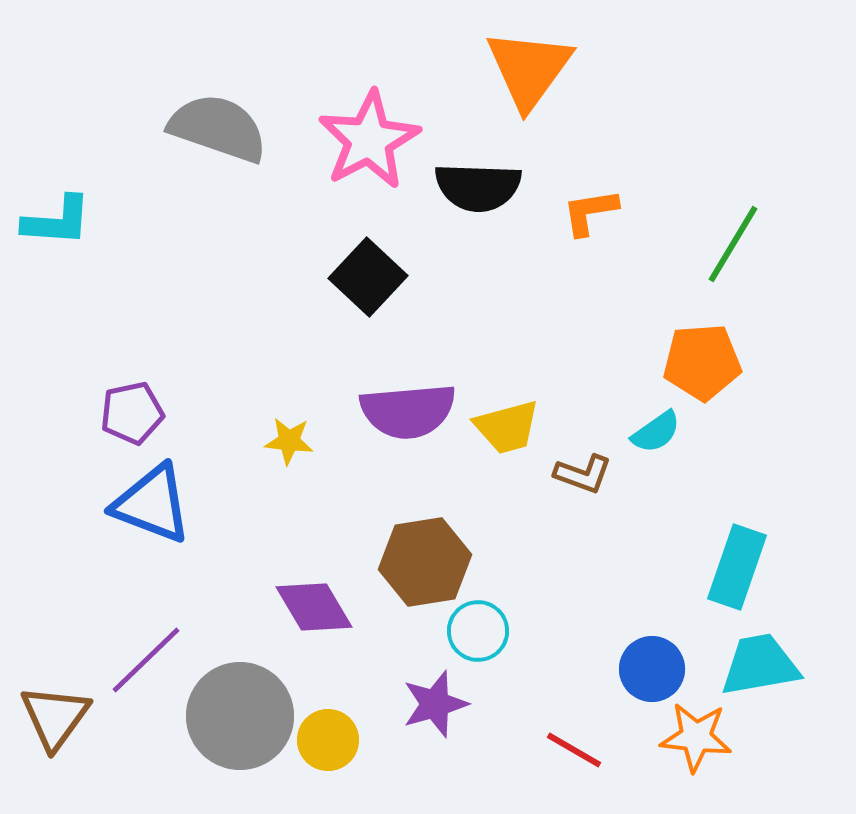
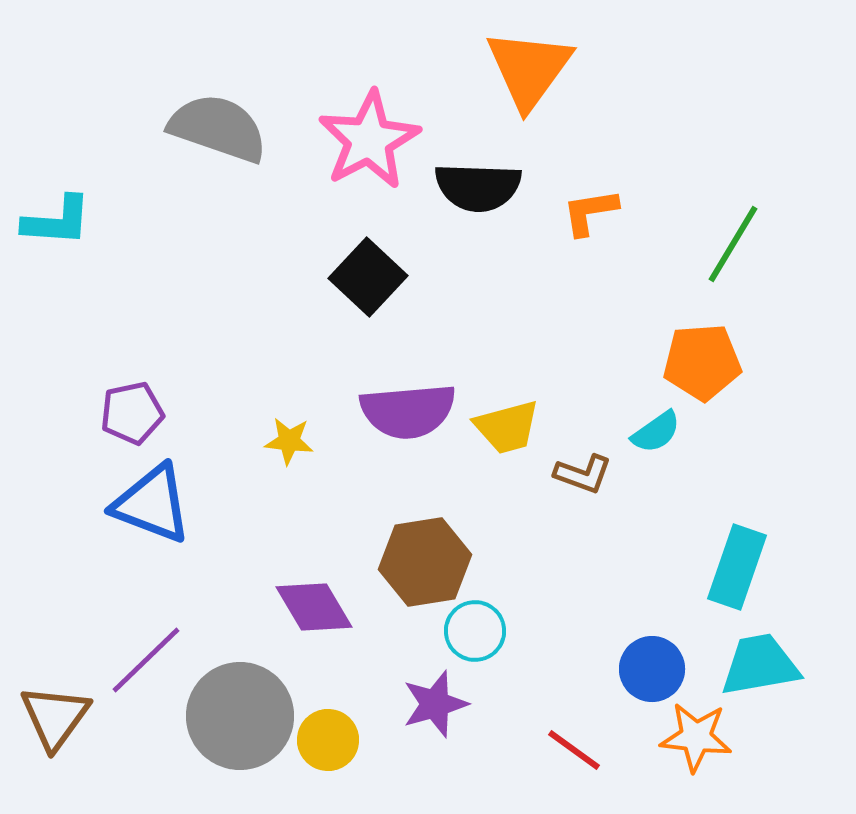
cyan circle: moved 3 px left
red line: rotated 6 degrees clockwise
